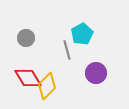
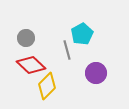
red diamond: moved 3 px right, 13 px up; rotated 16 degrees counterclockwise
